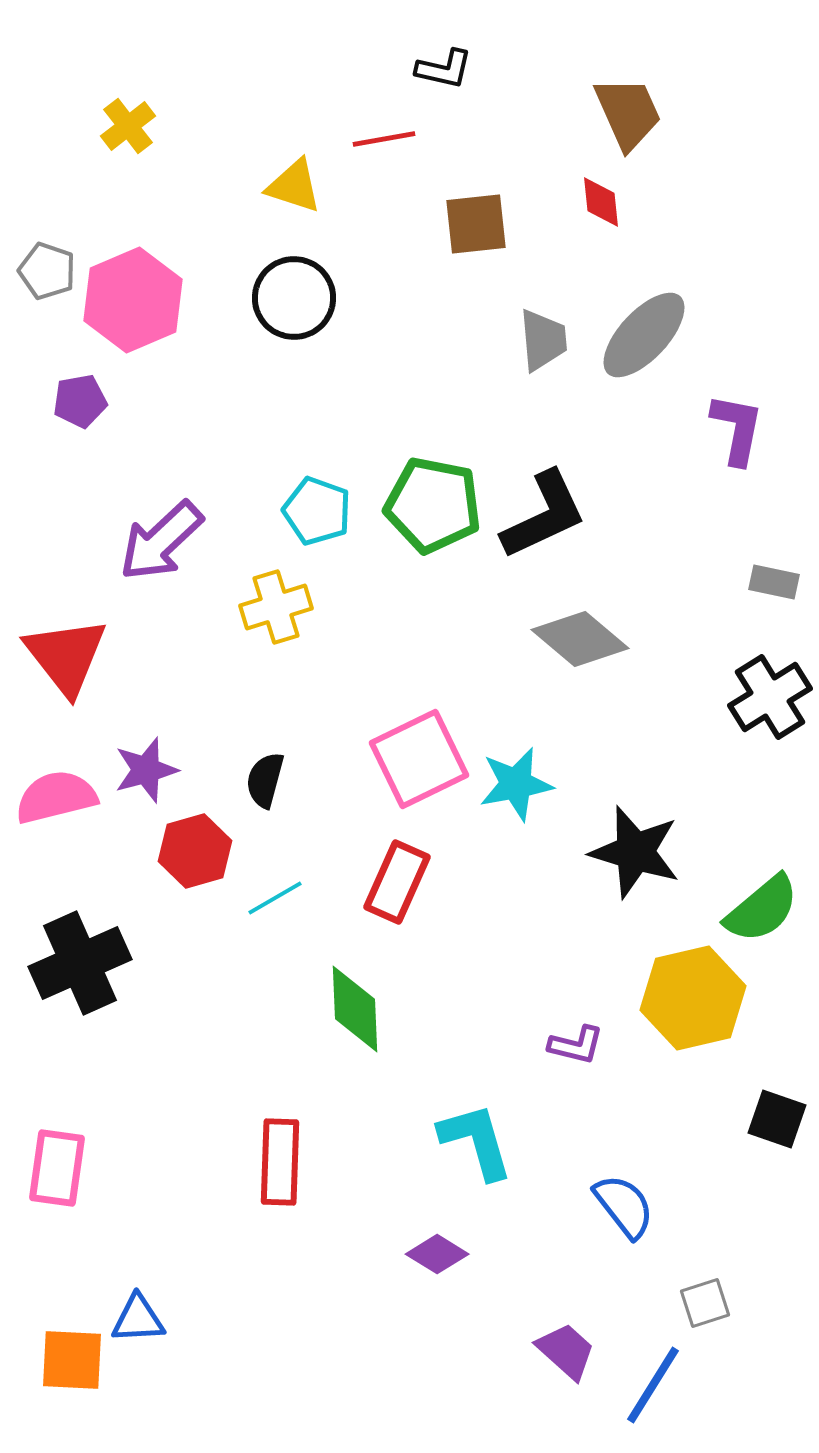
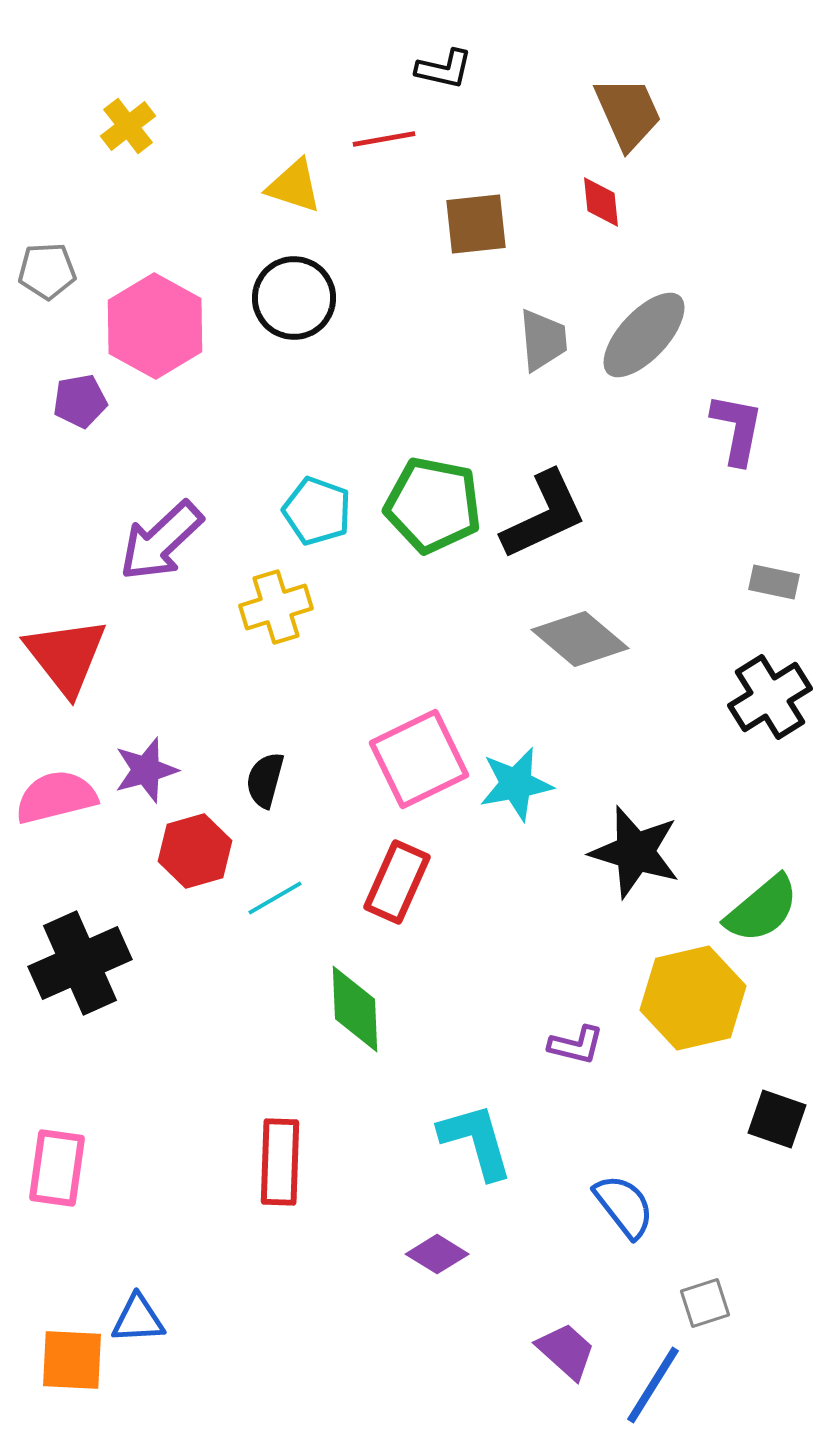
gray pentagon at (47, 271): rotated 22 degrees counterclockwise
pink hexagon at (133, 300): moved 22 px right, 26 px down; rotated 8 degrees counterclockwise
